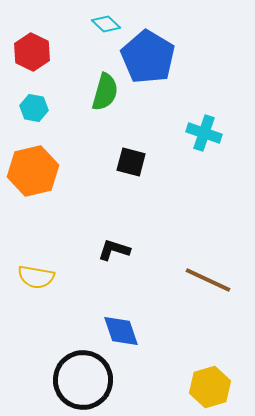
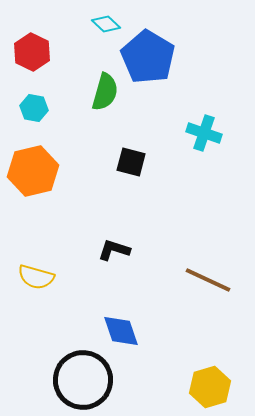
yellow semicircle: rotated 6 degrees clockwise
